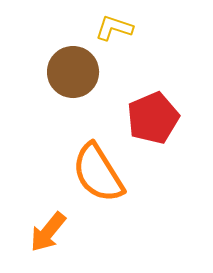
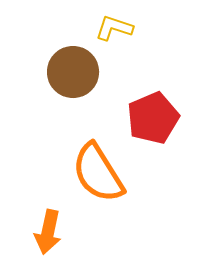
orange arrow: rotated 27 degrees counterclockwise
